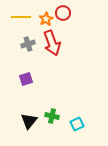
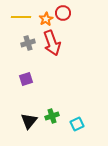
gray cross: moved 1 px up
green cross: rotated 32 degrees counterclockwise
